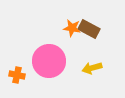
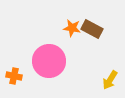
brown rectangle: moved 3 px right
yellow arrow: moved 18 px right, 12 px down; rotated 42 degrees counterclockwise
orange cross: moved 3 px left, 1 px down
